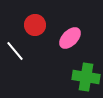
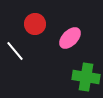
red circle: moved 1 px up
